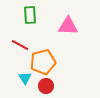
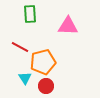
green rectangle: moved 1 px up
red line: moved 2 px down
